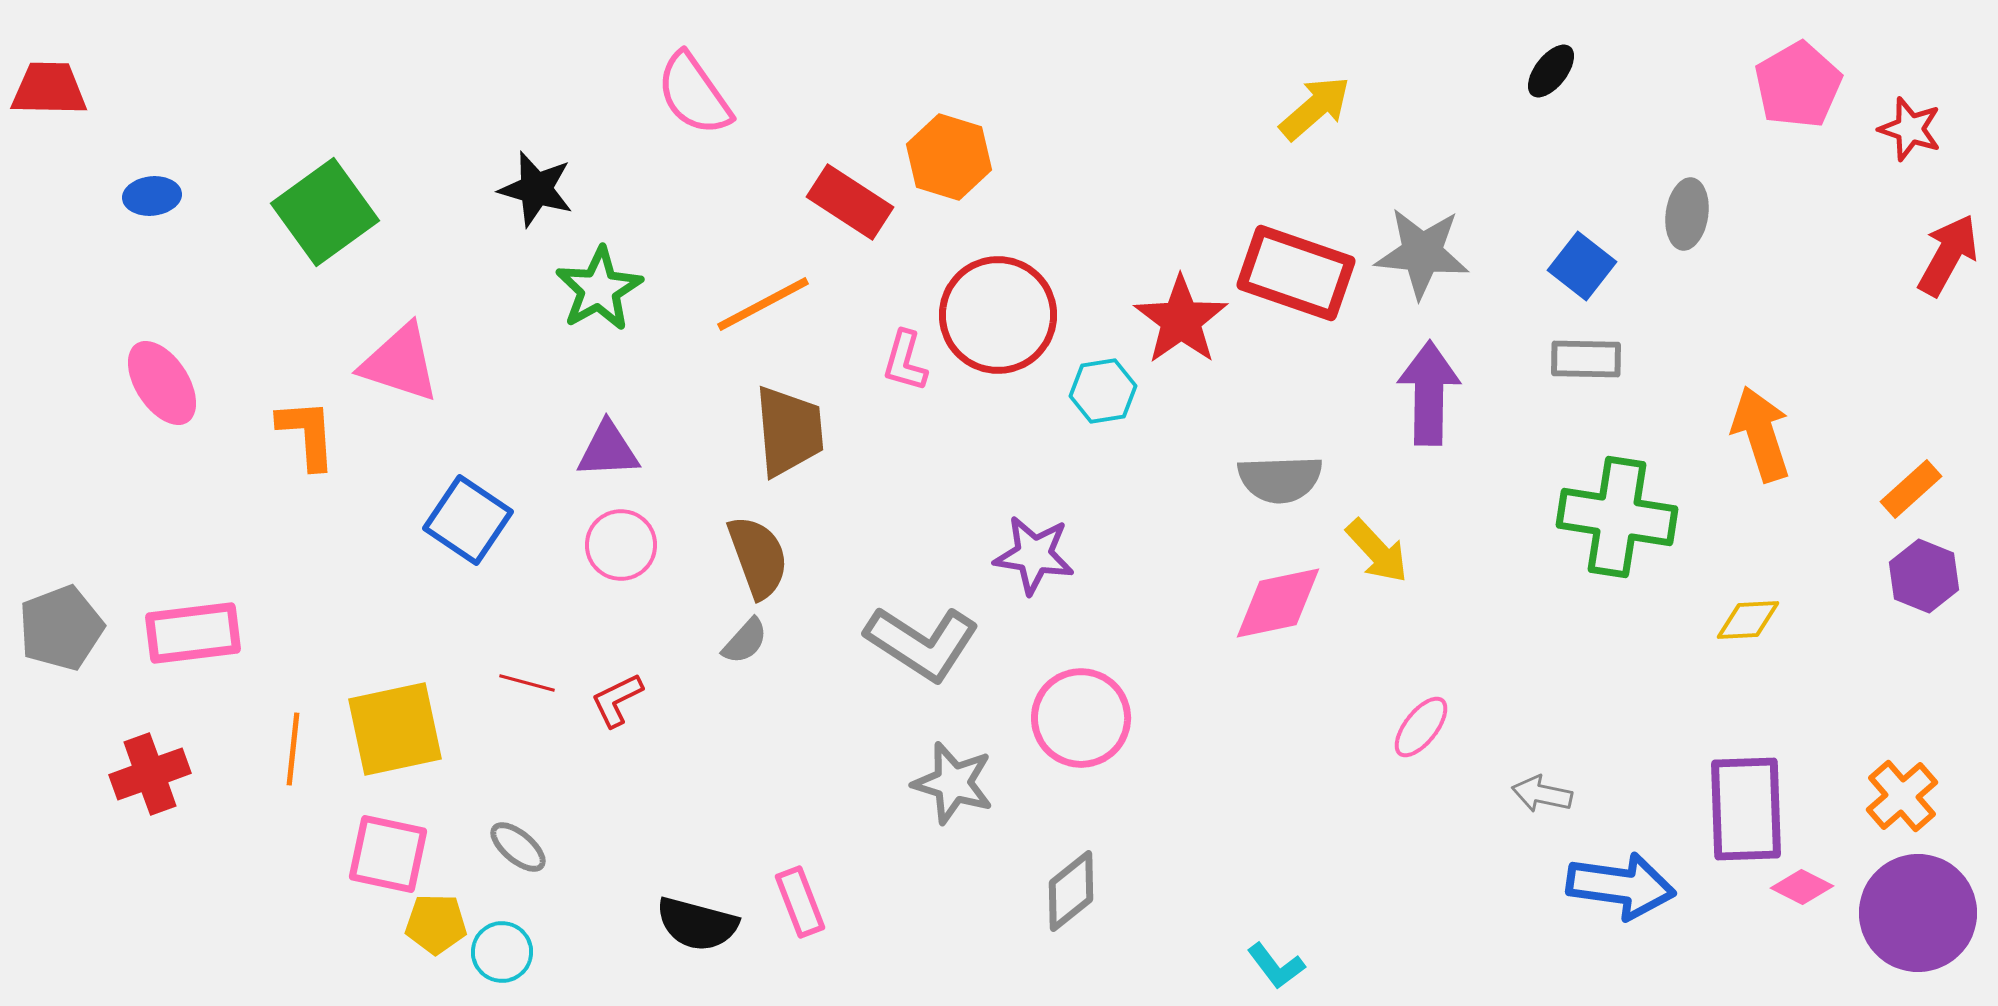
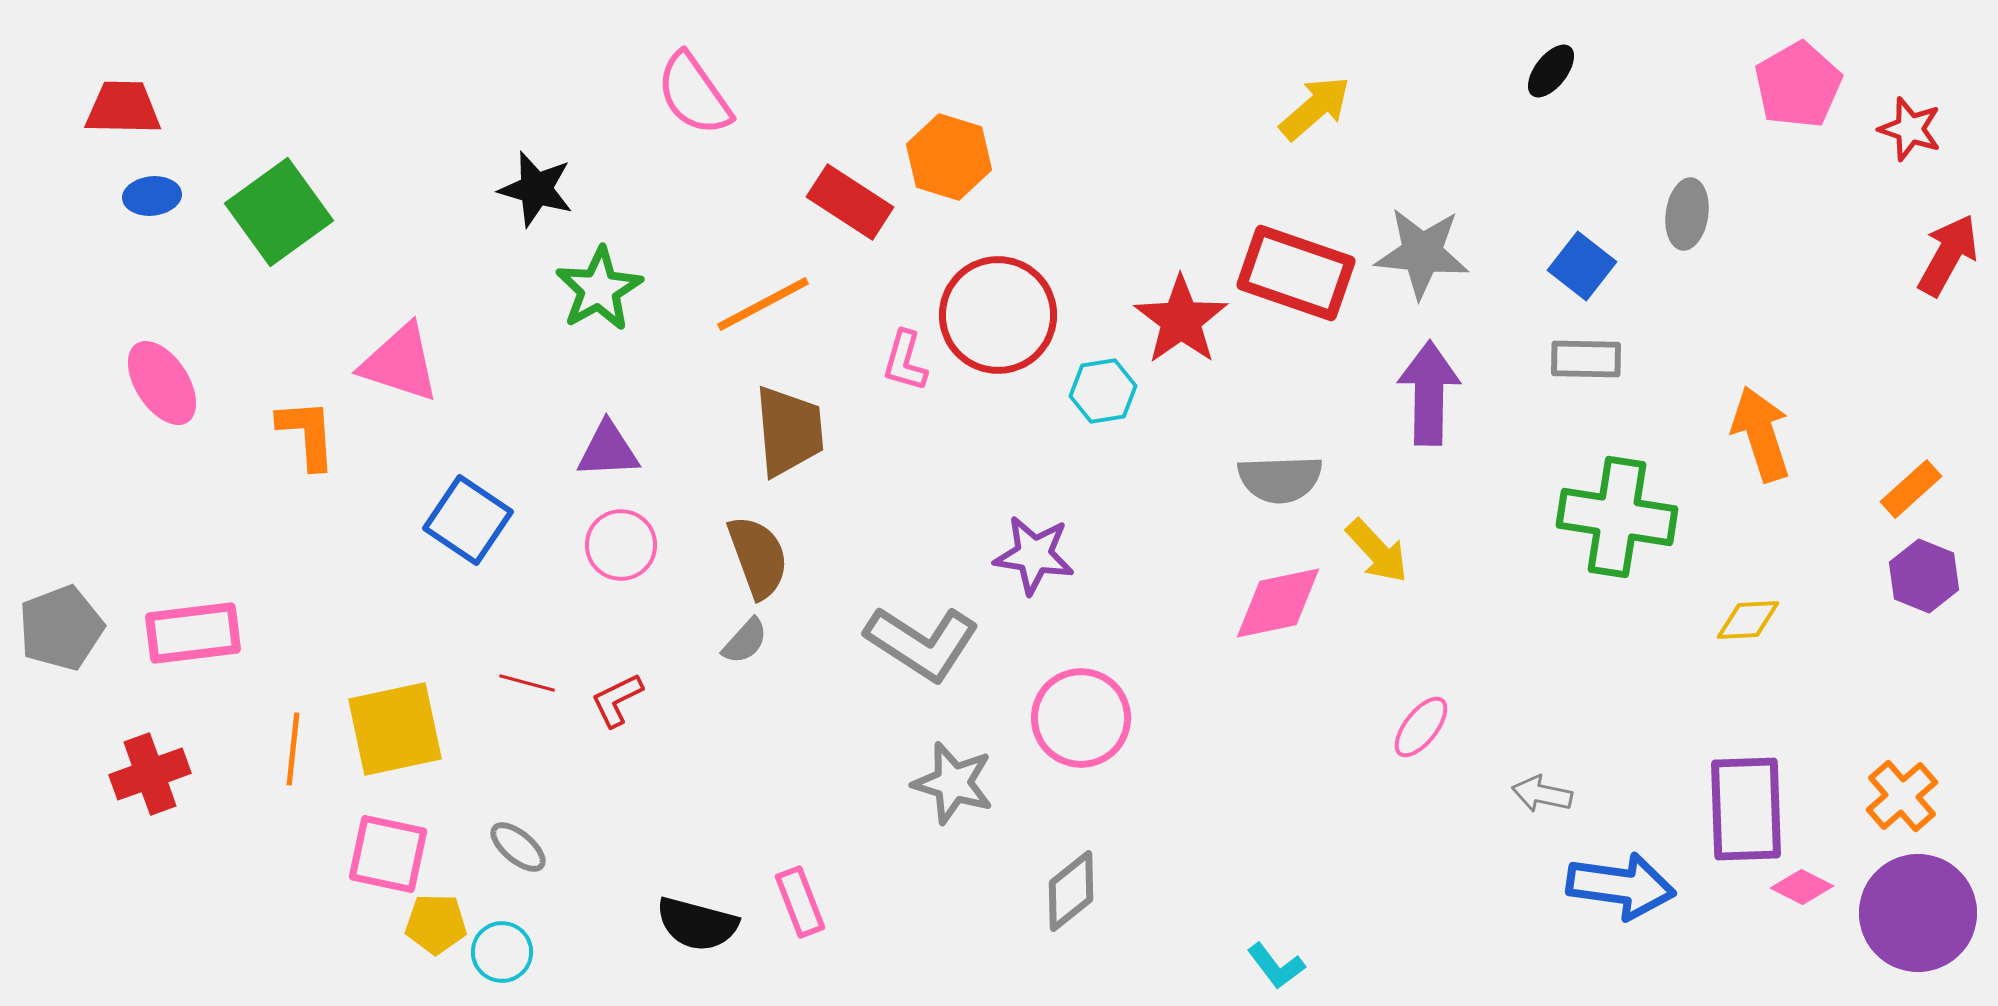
red trapezoid at (49, 89): moved 74 px right, 19 px down
green square at (325, 212): moved 46 px left
